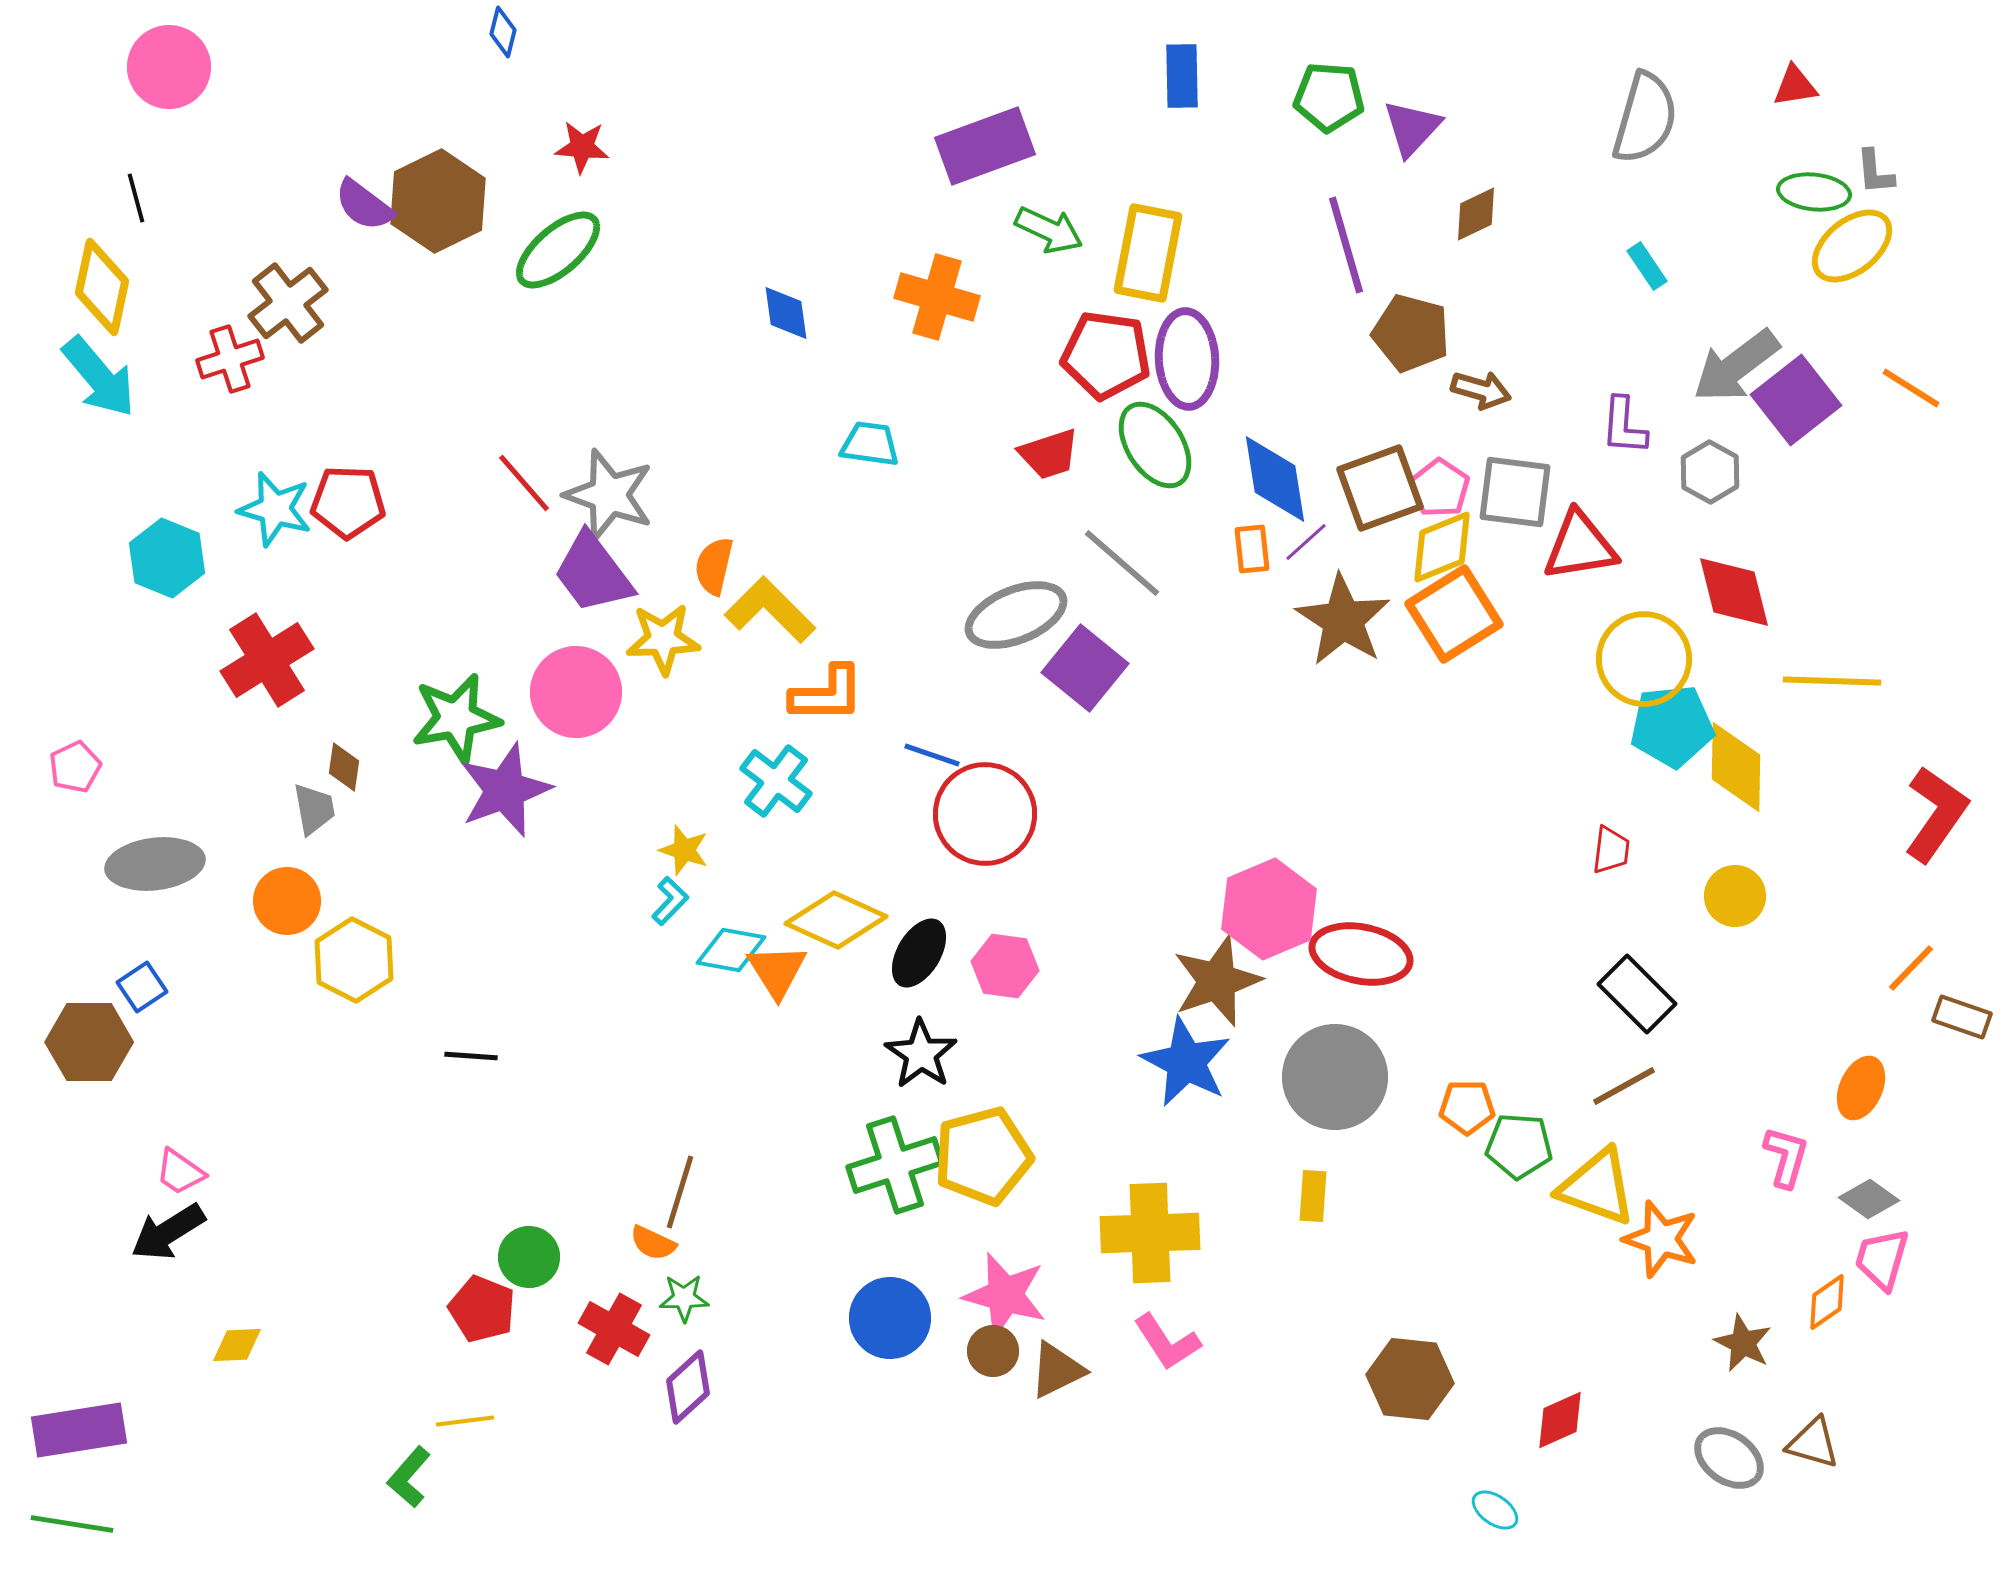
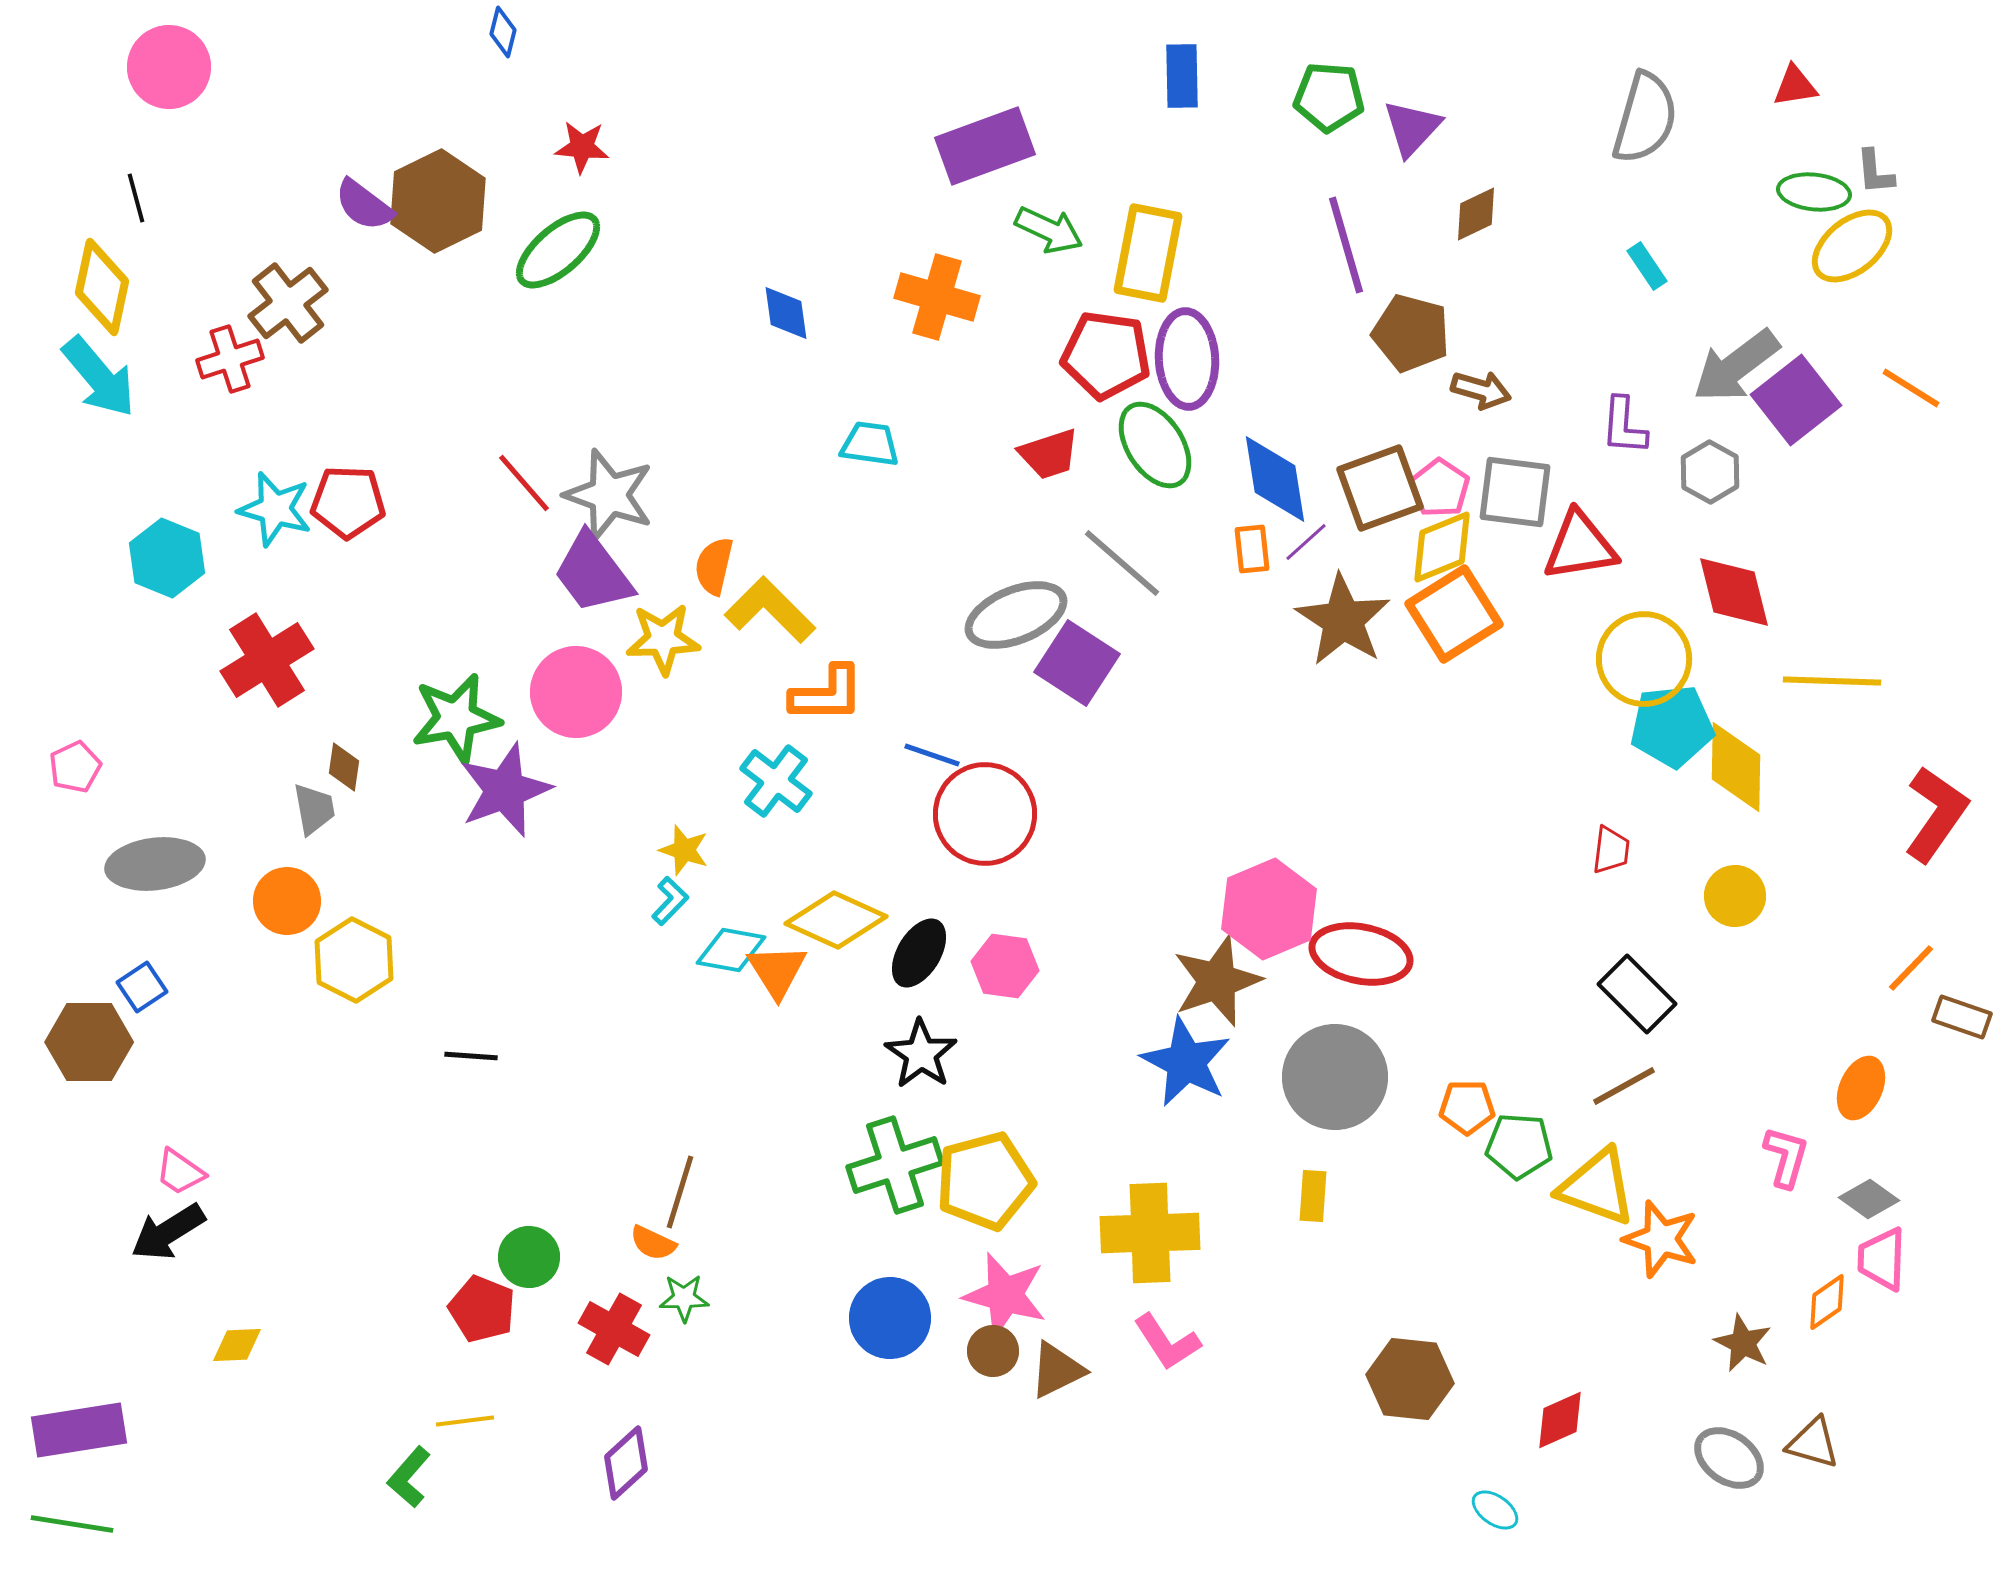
purple square at (1085, 668): moved 8 px left, 5 px up; rotated 6 degrees counterclockwise
yellow pentagon at (983, 1156): moved 2 px right, 25 px down
pink trapezoid at (1882, 1259): rotated 14 degrees counterclockwise
purple diamond at (688, 1387): moved 62 px left, 76 px down
